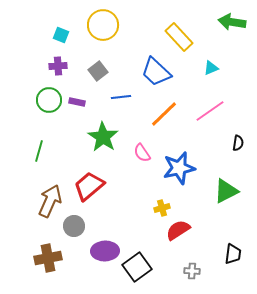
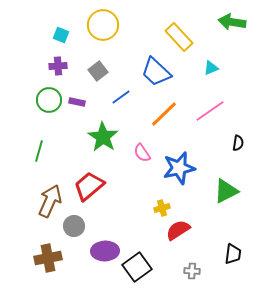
blue line: rotated 30 degrees counterclockwise
